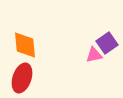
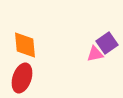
pink triangle: moved 1 px right, 1 px up
